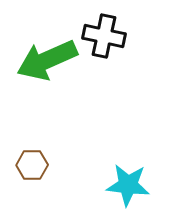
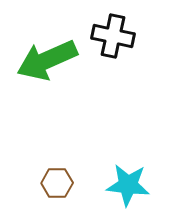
black cross: moved 9 px right
brown hexagon: moved 25 px right, 18 px down
